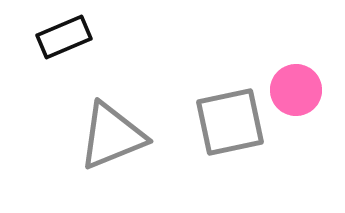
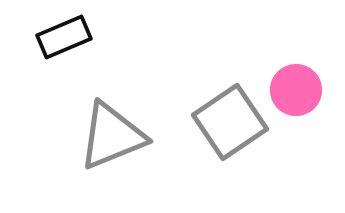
gray square: rotated 22 degrees counterclockwise
